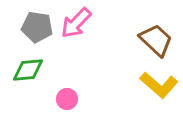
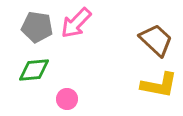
green diamond: moved 6 px right
yellow L-shape: rotated 30 degrees counterclockwise
